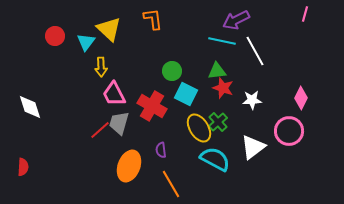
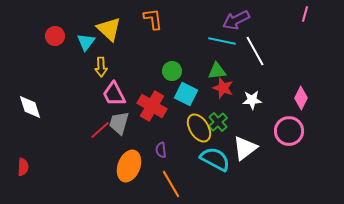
white triangle: moved 8 px left, 1 px down
